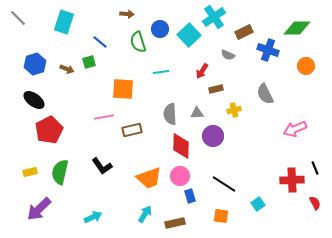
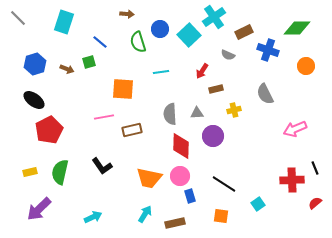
orange trapezoid at (149, 178): rotated 32 degrees clockwise
red semicircle at (315, 203): rotated 104 degrees counterclockwise
